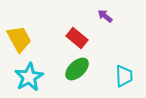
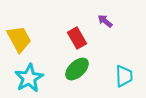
purple arrow: moved 5 px down
red rectangle: rotated 20 degrees clockwise
cyan star: moved 1 px down
